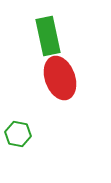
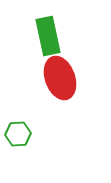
green hexagon: rotated 15 degrees counterclockwise
